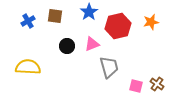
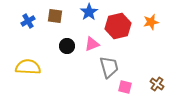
pink square: moved 11 px left, 1 px down
